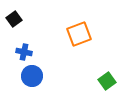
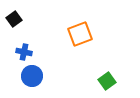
orange square: moved 1 px right
